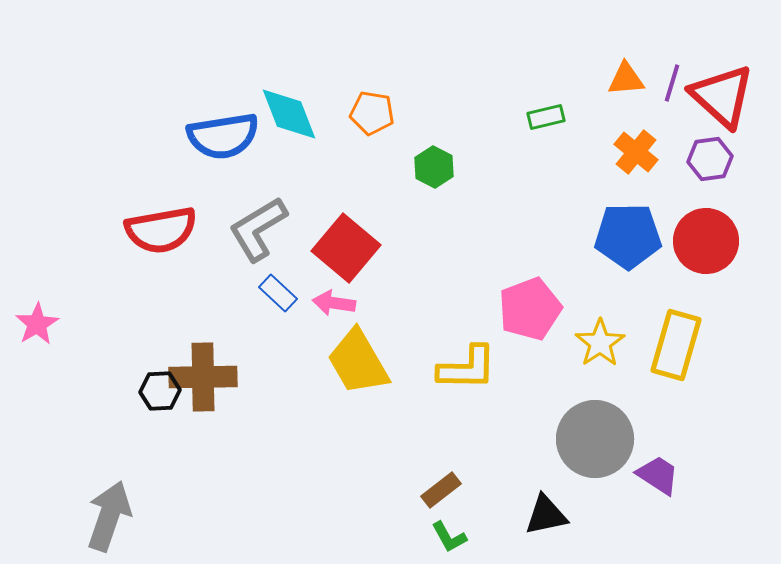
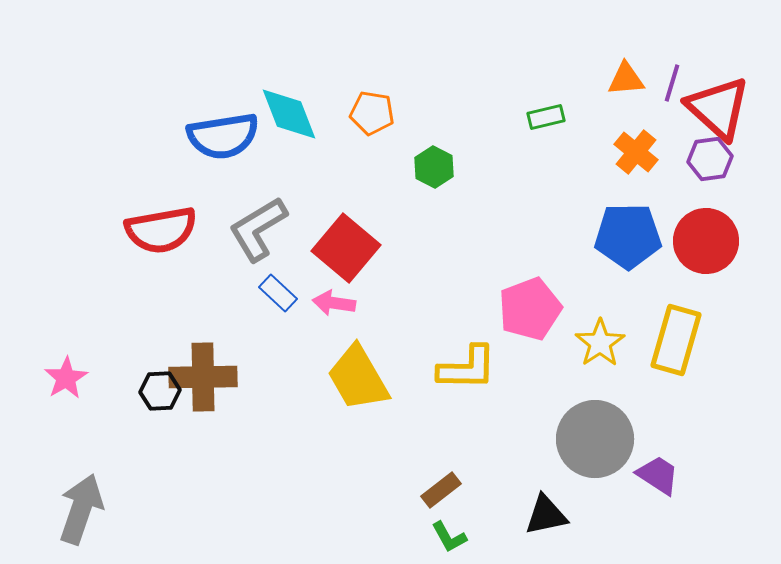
red triangle: moved 4 px left, 12 px down
pink star: moved 29 px right, 54 px down
yellow rectangle: moved 5 px up
yellow trapezoid: moved 16 px down
gray arrow: moved 28 px left, 7 px up
